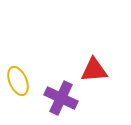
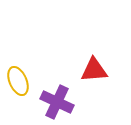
purple cross: moved 4 px left, 4 px down
